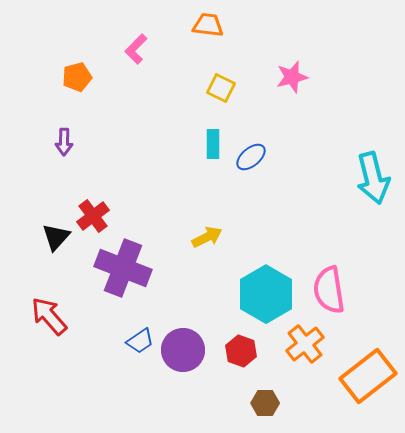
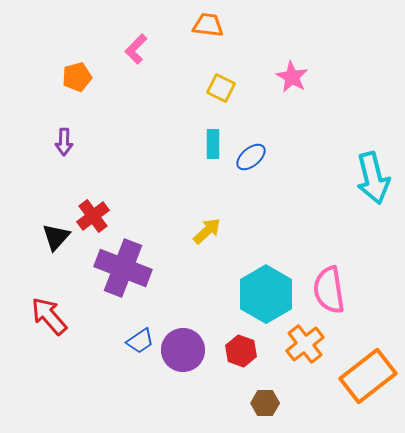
pink star: rotated 28 degrees counterclockwise
yellow arrow: moved 6 px up; rotated 16 degrees counterclockwise
